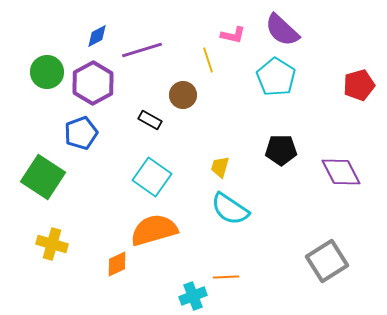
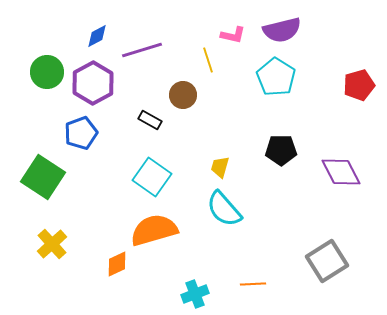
purple semicircle: rotated 57 degrees counterclockwise
cyan semicircle: moved 6 px left; rotated 15 degrees clockwise
yellow cross: rotated 32 degrees clockwise
orange line: moved 27 px right, 7 px down
cyan cross: moved 2 px right, 2 px up
